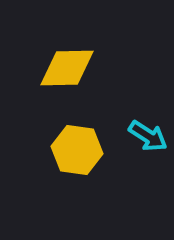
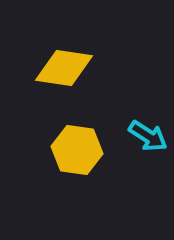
yellow diamond: moved 3 px left; rotated 10 degrees clockwise
